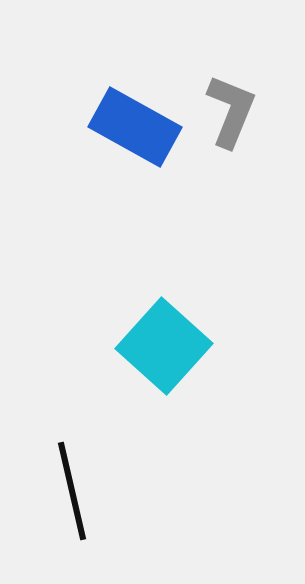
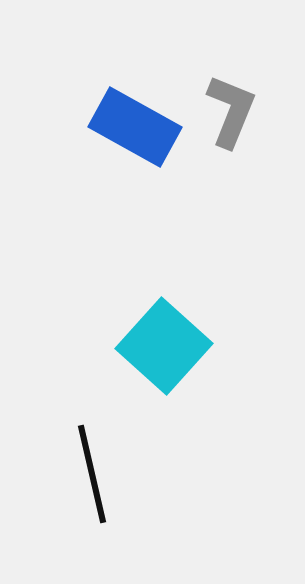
black line: moved 20 px right, 17 px up
